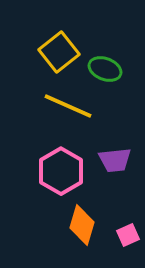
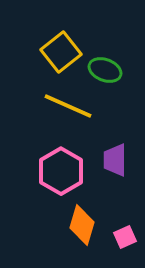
yellow square: moved 2 px right
green ellipse: moved 1 px down
purple trapezoid: rotated 96 degrees clockwise
pink square: moved 3 px left, 2 px down
